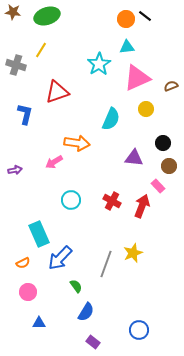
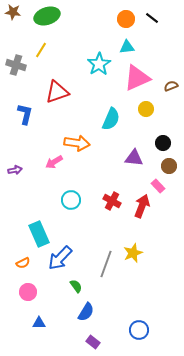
black line: moved 7 px right, 2 px down
